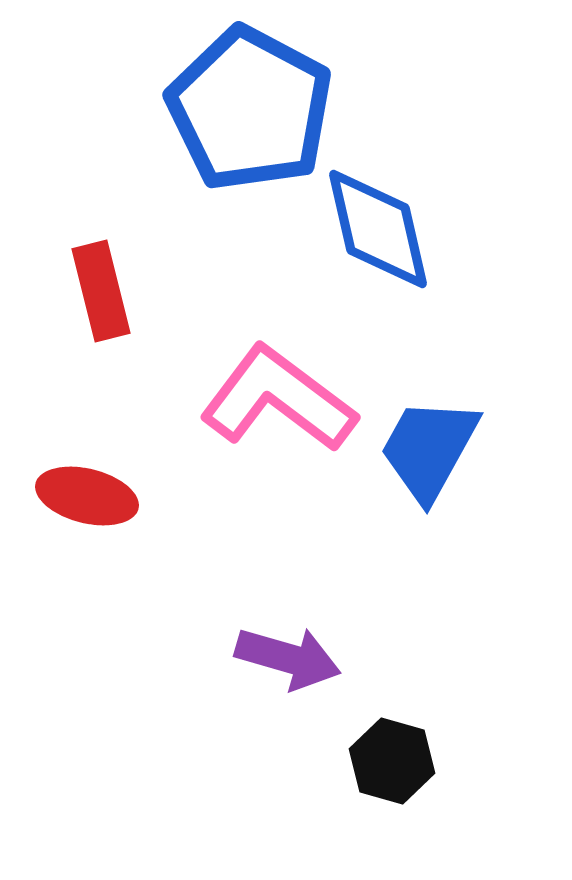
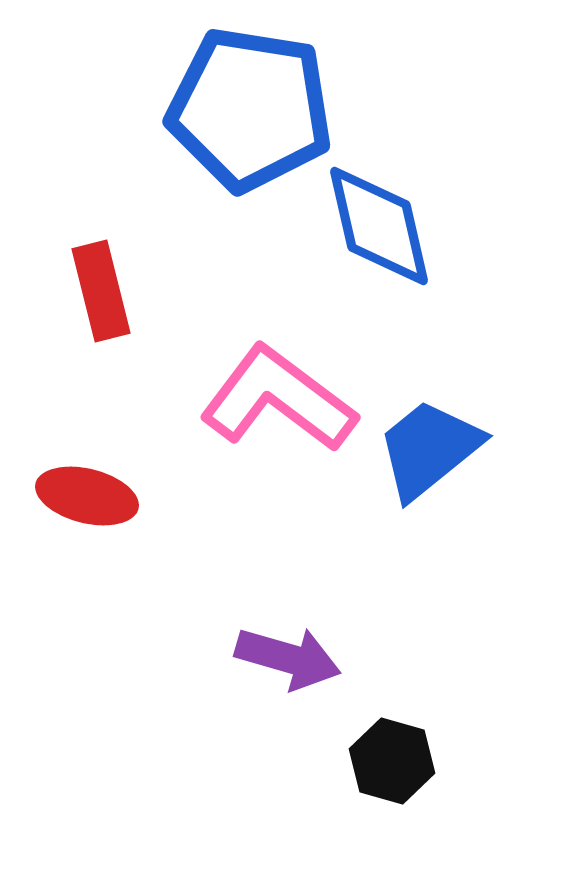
blue pentagon: rotated 19 degrees counterclockwise
blue diamond: moved 1 px right, 3 px up
blue trapezoid: rotated 22 degrees clockwise
